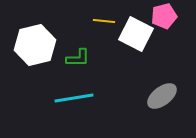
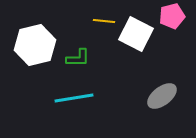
pink pentagon: moved 8 px right
